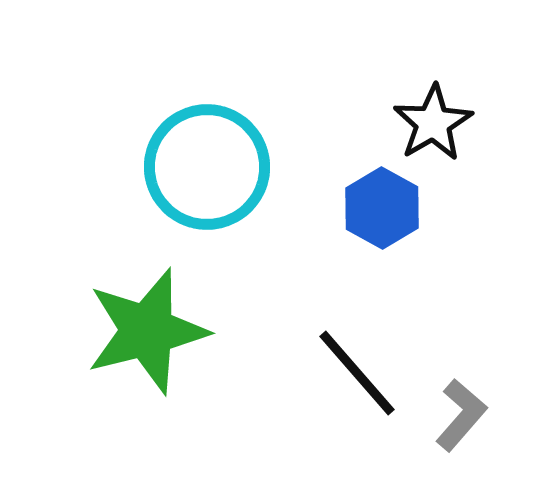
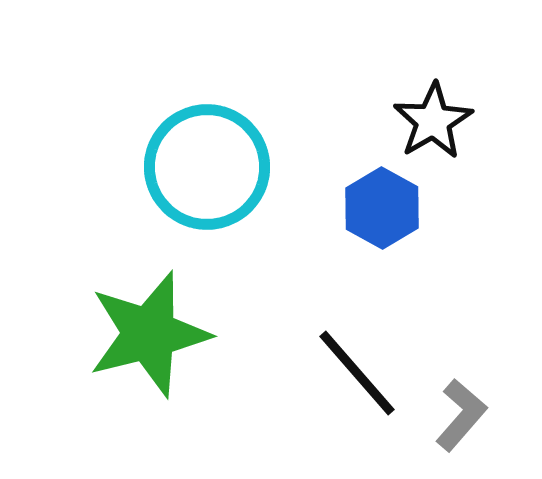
black star: moved 2 px up
green star: moved 2 px right, 3 px down
